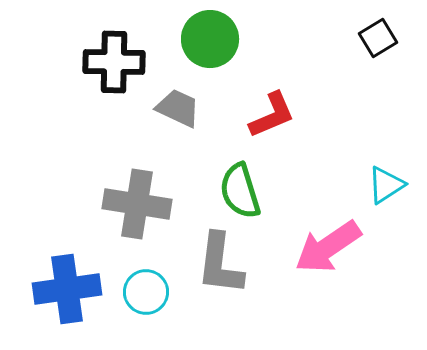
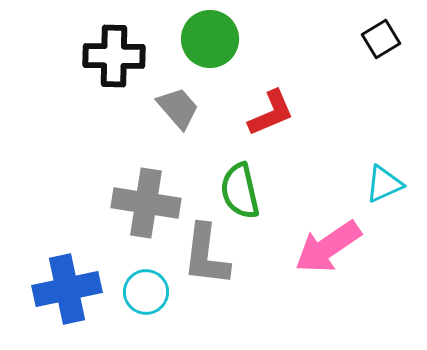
black square: moved 3 px right, 1 px down
black cross: moved 6 px up
gray trapezoid: rotated 24 degrees clockwise
red L-shape: moved 1 px left, 2 px up
cyan triangle: moved 2 px left, 1 px up; rotated 9 degrees clockwise
green semicircle: rotated 4 degrees clockwise
gray cross: moved 9 px right, 1 px up
gray L-shape: moved 14 px left, 9 px up
blue cross: rotated 4 degrees counterclockwise
